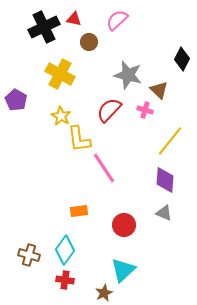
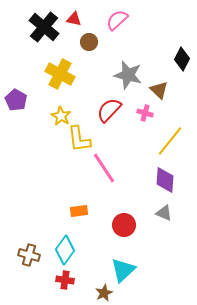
black cross: rotated 24 degrees counterclockwise
pink cross: moved 3 px down
